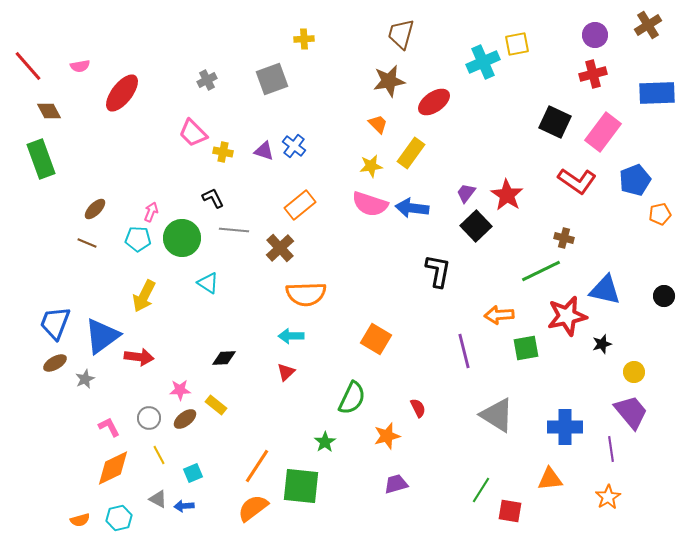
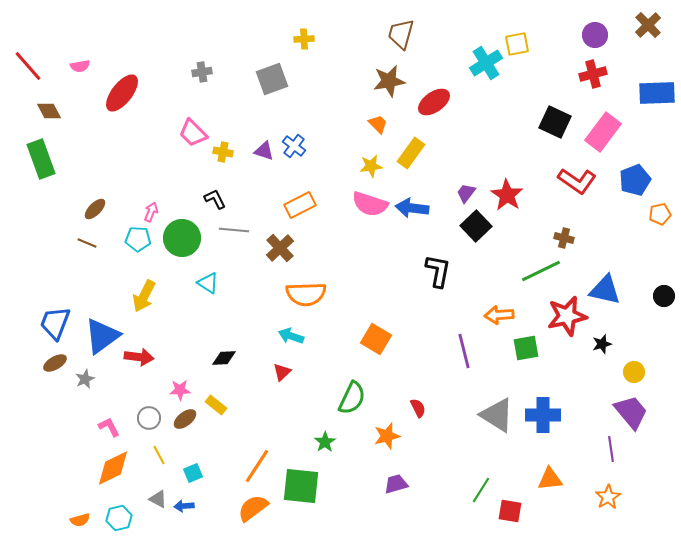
brown cross at (648, 25): rotated 12 degrees counterclockwise
cyan cross at (483, 62): moved 3 px right, 1 px down; rotated 8 degrees counterclockwise
gray cross at (207, 80): moved 5 px left, 8 px up; rotated 18 degrees clockwise
black L-shape at (213, 198): moved 2 px right, 1 px down
orange rectangle at (300, 205): rotated 12 degrees clockwise
cyan arrow at (291, 336): rotated 20 degrees clockwise
red triangle at (286, 372): moved 4 px left
blue cross at (565, 427): moved 22 px left, 12 px up
